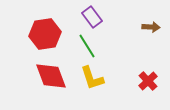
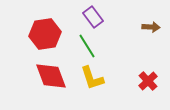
purple rectangle: moved 1 px right
